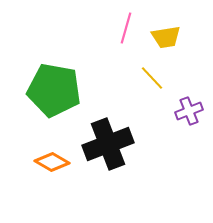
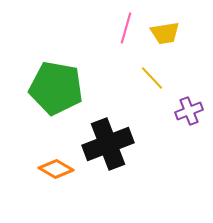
yellow trapezoid: moved 1 px left, 4 px up
green pentagon: moved 2 px right, 2 px up
orange diamond: moved 4 px right, 7 px down
